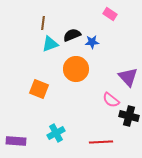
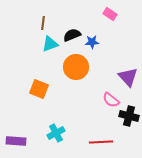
orange circle: moved 2 px up
